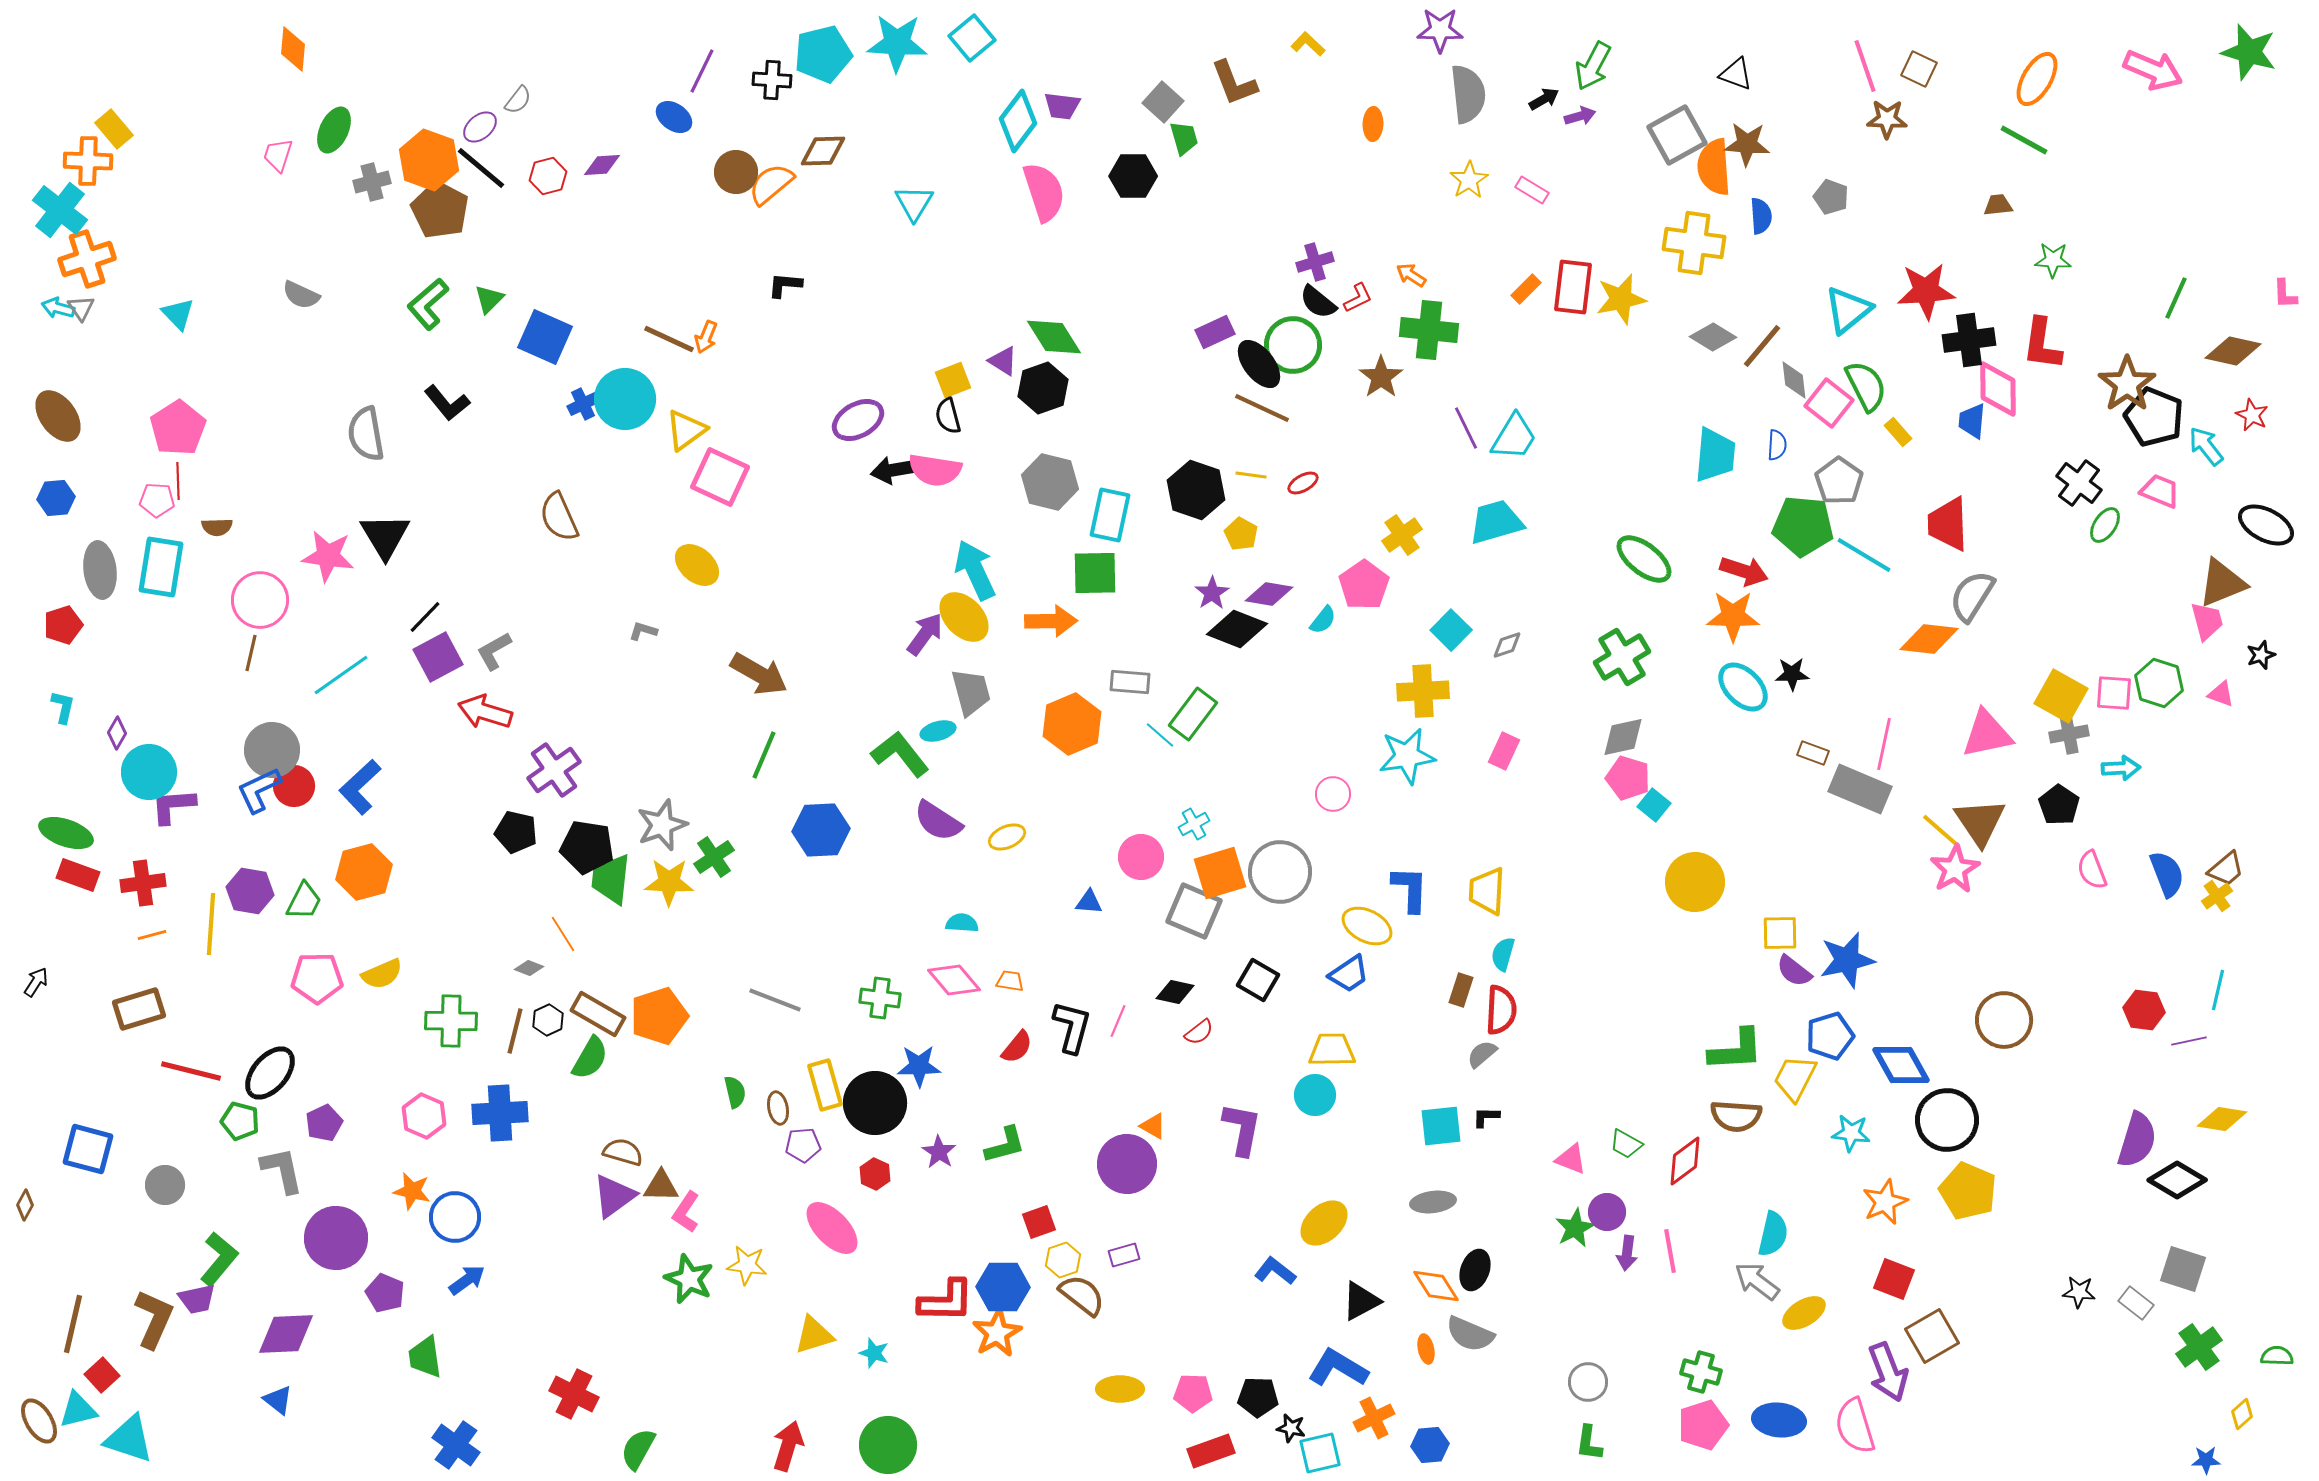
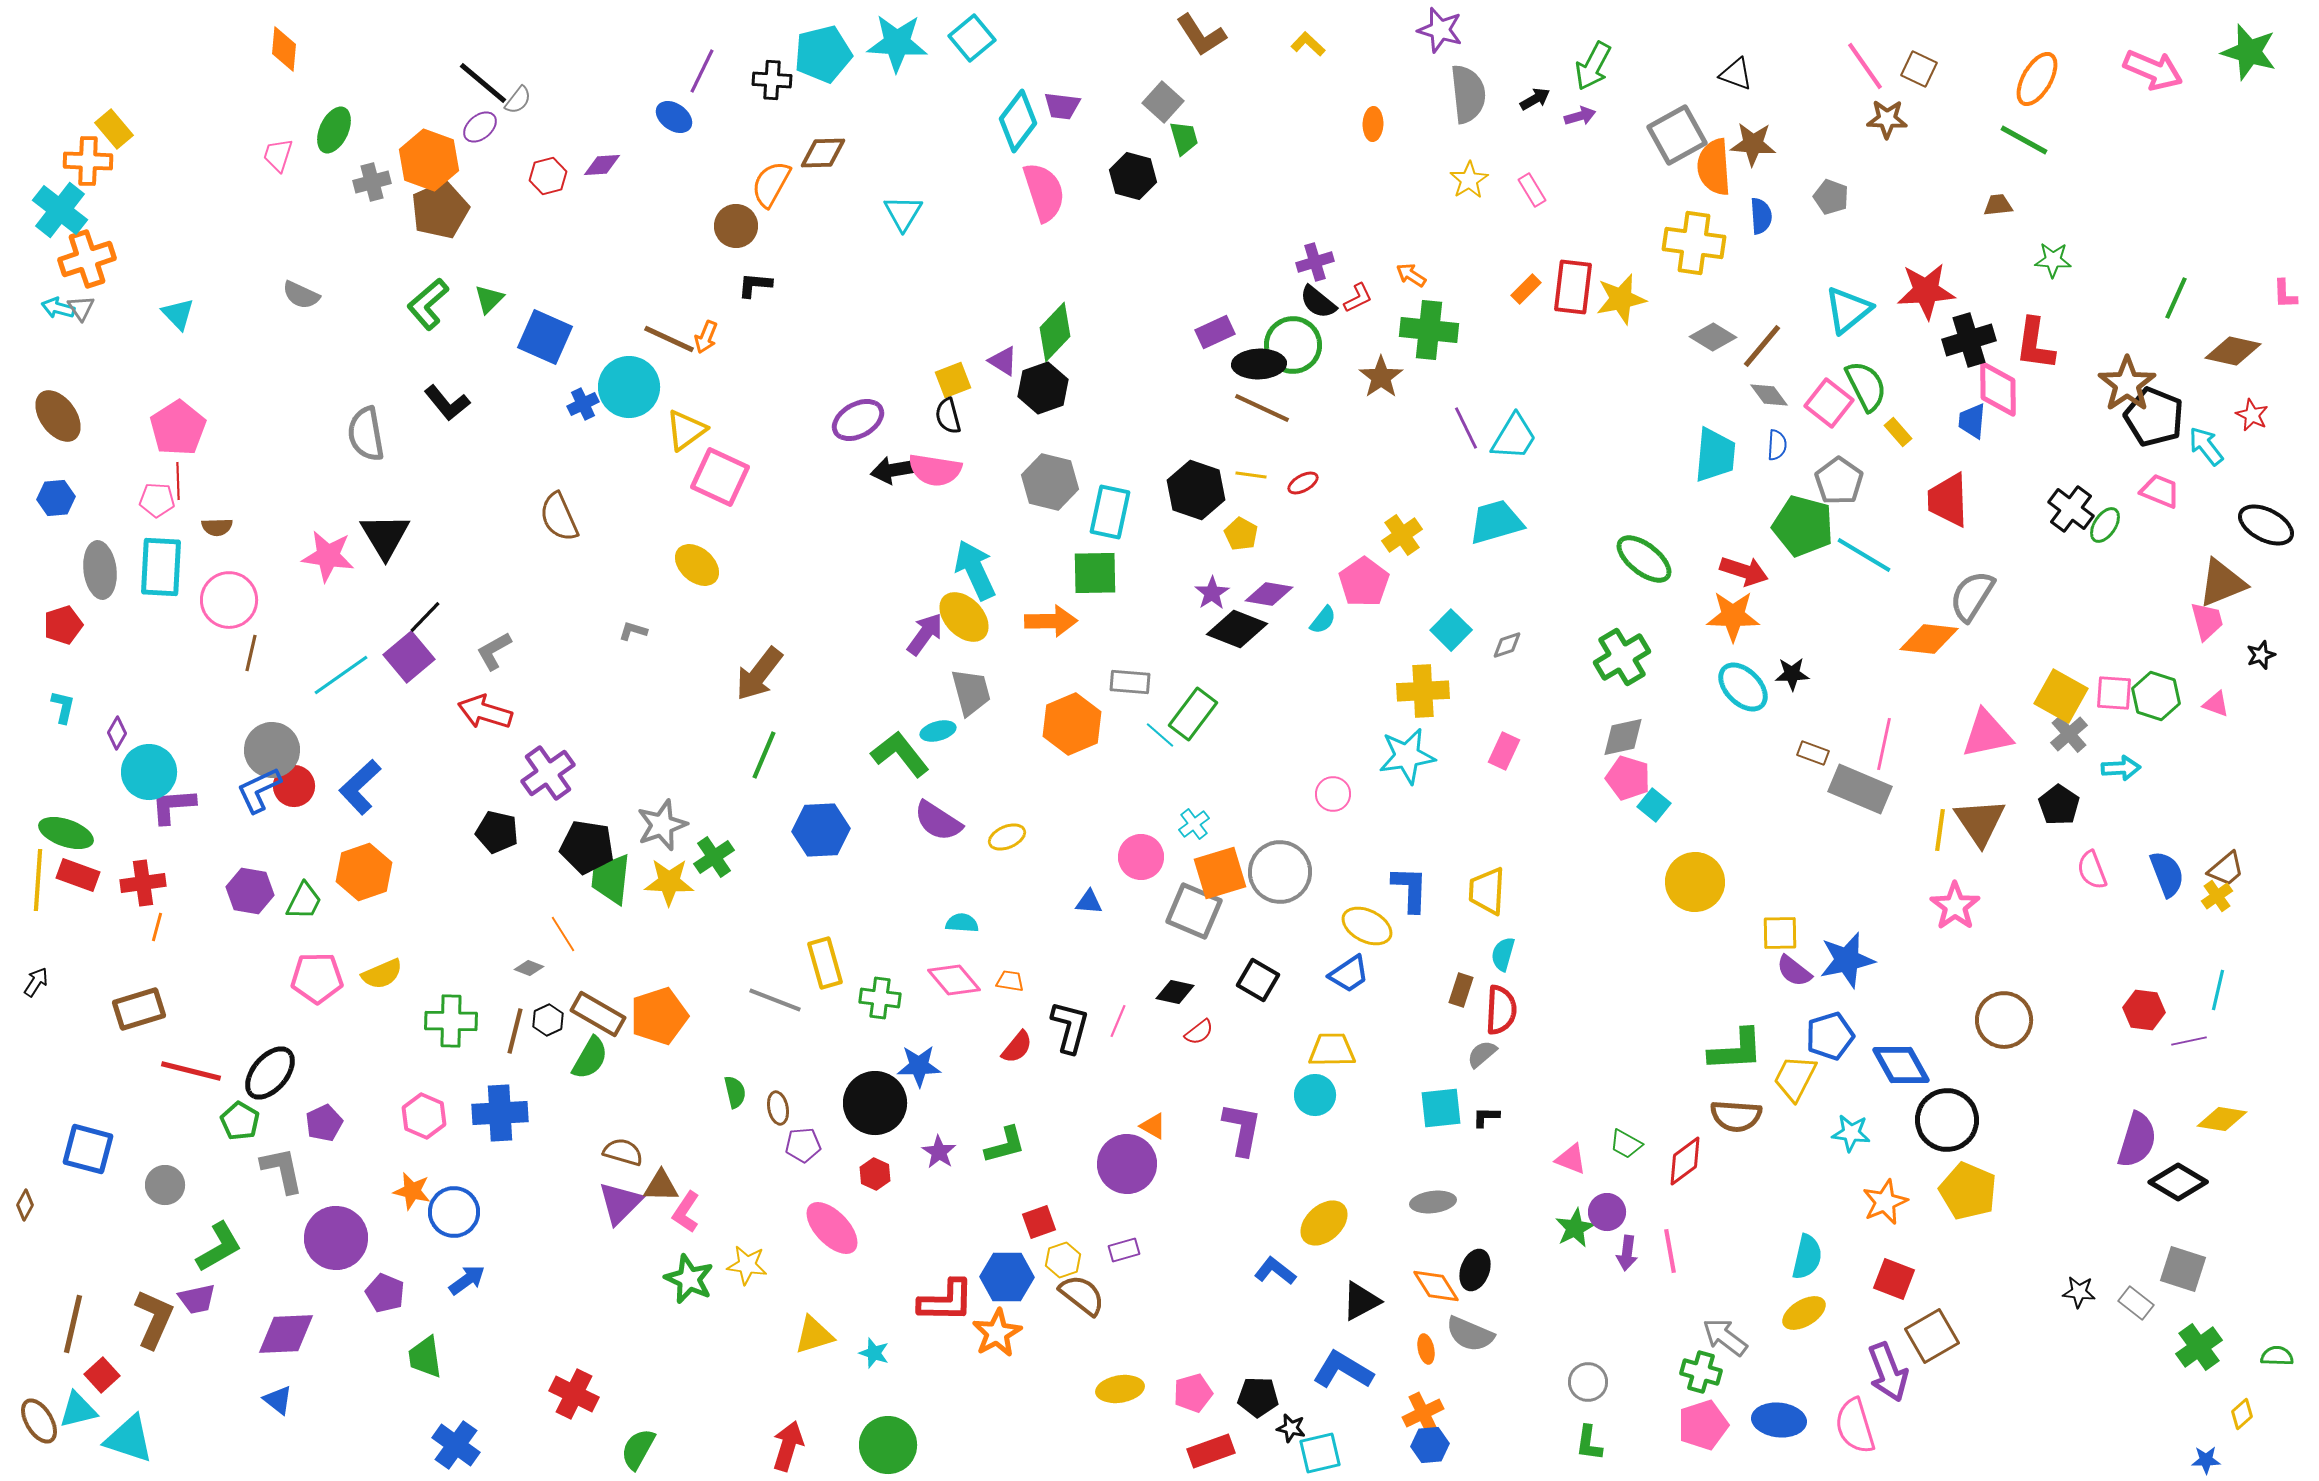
purple star at (1440, 30): rotated 15 degrees clockwise
orange diamond at (293, 49): moved 9 px left
pink line at (1865, 66): rotated 16 degrees counterclockwise
brown L-shape at (1234, 83): moved 33 px left, 48 px up; rotated 12 degrees counterclockwise
black arrow at (1544, 99): moved 9 px left
brown star at (1747, 144): moved 6 px right
brown diamond at (823, 151): moved 2 px down
black line at (481, 168): moved 2 px right, 85 px up
brown circle at (736, 172): moved 54 px down
black hexagon at (1133, 176): rotated 15 degrees clockwise
orange semicircle at (771, 184): rotated 21 degrees counterclockwise
pink rectangle at (1532, 190): rotated 28 degrees clockwise
cyan triangle at (914, 203): moved 11 px left, 10 px down
brown pentagon at (440, 210): rotated 20 degrees clockwise
black L-shape at (785, 285): moved 30 px left
green diamond at (1054, 337): moved 1 px right, 5 px up; rotated 76 degrees clockwise
black cross at (1969, 340): rotated 9 degrees counterclockwise
red L-shape at (2042, 344): moved 7 px left
black ellipse at (1259, 364): rotated 54 degrees counterclockwise
gray diamond at (1794, 380): moved 25 px left, 15 px down; rotated 30 degrees counterclockwise
cyan circle at (625, 399): moved 4 px right, 12 px up
black cross at (2079, 483): moved 8 px left, 26 px down
cyan rectangle at (1110, 515): moved 3 px up
red trapezoid at (1948, 524): moved 24 px up
green pentagon at (1803, 526): rotated 10 degrees clockwise
cyan rectangle at (161, 567): rotated 6 degrees counterclockwise
pink pentagon at (1364, 585): moved 3 px up
pink circle at (260, 600): moved 31 px left
gray L-shape at (643, 631): moved 10 px left
purple square at (438, 657): moved 29 px left; rotated 12 degrees counterclockwise
brown arrow at (759, 674): rotated 98 degrees clockwise
green hexagon at (2159, 683): moved 3 px left, 13 px down
pink triangle at (2221, 694): moved 5 px left, 10 px down
gray cross at (2069, 734): rotated 30 degrees counterclockwise
purple cross at (554, 770): moved 6 px left, 3 px down
cyan cross at (1194, 824): rotated 8 degrees counterclockwise
yellow line at (1940, 830): rotated 57 degrees clockwise
black pentagon at (516, 832): moved 19 px left
pink star at (1955, 869): moved 37 px down; rotated 6 degrees counterclockwise
orange hexagon at (364, 872): rotated 4 degrees counterclockwise
yellow line at (211, 924): moved 173 px left, 44 px up
orange line at (152, 935): moved 5 px right, 8 px up; rotated 60 degrees counterclockwise
black L-shape at (1072, 1027): moved 2 px left
yellow rectangle at (825, 1085): moved 122 px up
green pentagon at (240, 1121): rotated 15 degrees clockwise
cyan square at (1441, 1126): moved 18 px up
black diamond at (2177, 1180): moved 1 px right, 2 px down
purple triangle at (614, 1196): moved 6 px right, 7 px down; rotated 9 degrees counterclockwise
blue circle at (455, 1217): moved 1 px left, 5 px up
cyan semicircle at (1773, 1234): moved 34 px right, 23 px down
purple rectangle at (1124, 1255): moved 5 px up
green L-shape at (219, 1259): moved 12 px up; rotated 20 degrees clockwise
gray arrow at (1757, 1281): moved 32 px left, 56 px down
blue hexagon at (1003, 1287): moved 4 px right, 10 px up
blue L-shape at (1338, 1368): moved 5 px right, 2 px down
yellow ellipse at (1120, 1389): rotated 9 degrees counterclockwise
pink pentagon at (1193, 1393): rotated 18 degrees counterclockwise
orange cross at (1374, 1418): moved 49 px right, 5 px up
